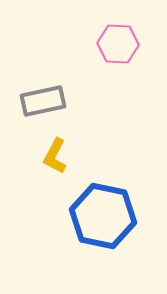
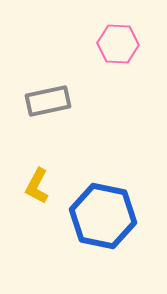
gray rectangle: moved 5 px right
yellow L-shape: moved 18 px left, 30 px down
